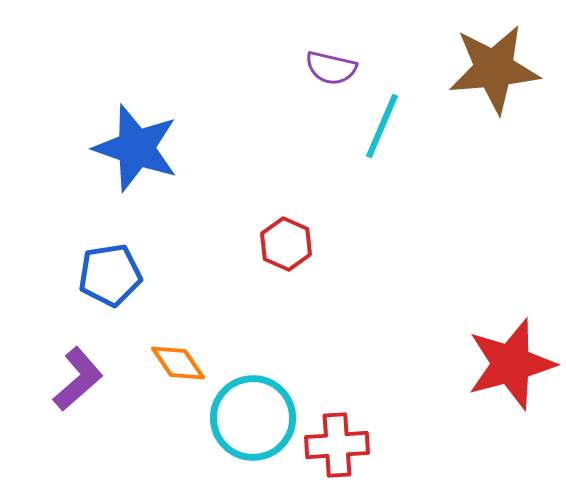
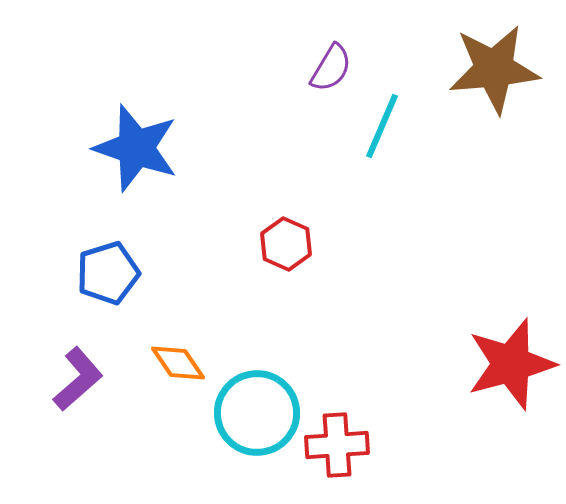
purple semicircle: rotated 72 degrees counterclockwise
blue pentagon: moved 2 px left, 2 px up; rotated 8 degrees counterclockwise
cyan circle: moved 4 px right, 5 px up
